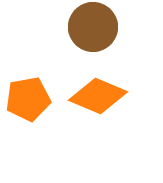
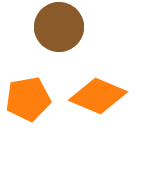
brown circle: moved 34 px left
